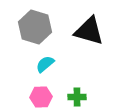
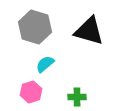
pink hexagon: moved 10 px left, 5 px up; rotated 15 degrees counterclockwise
